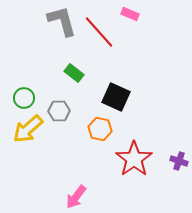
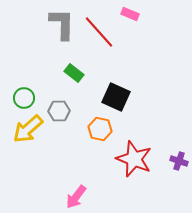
gray L-shape: moved 3 px down; rotated 16 degrees clockwise
red star: rotated 15 degrees counterclockwise
